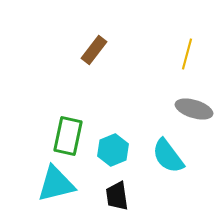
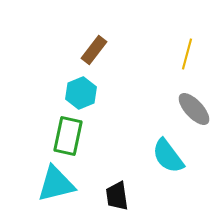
gray ellipse: rotated 30 degrees clockwise
cyan hexagon: moved 32 px left, 57 px up
